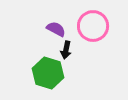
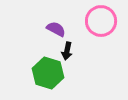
pink circle: moved 8 px right, 5 px up
black arrow: moved 1 px right, 1 px down
